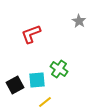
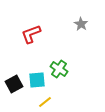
gray star: moved 2 px right, 3 px down
black square: moved 1 px left, 1 px up
